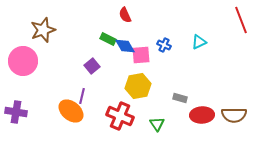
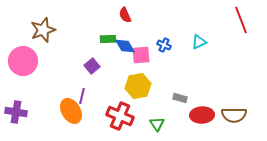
green rectangle: rotated 28 degrees counterclockwise
orange ellipse: rotated 20 degrees clockwise
